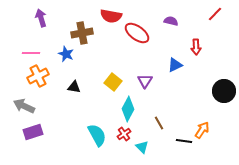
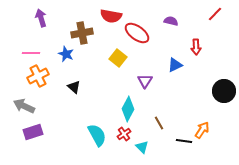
yellow square: moved 5 px right, 24 px up
black triangle: rotated 32 degrees clockwise
